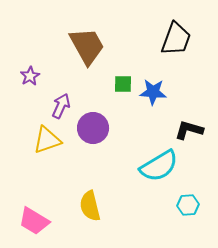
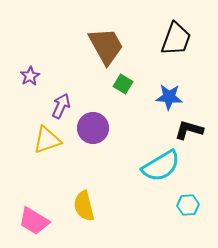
brown trapezoid: moved 19 px right
green square: rotated 30 degrees clockwise
blue star: moved 16 px right, 5 px down
cyan semicircle: moved 2 px right
yellow semicircle: moved 6 px left
